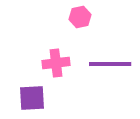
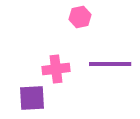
pink cross: moved 6 px down
